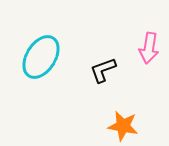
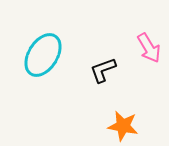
pink arrow: rotated 40 degrees counterclockwise
cyan ellipse: moved 2 px right, 2 px up
